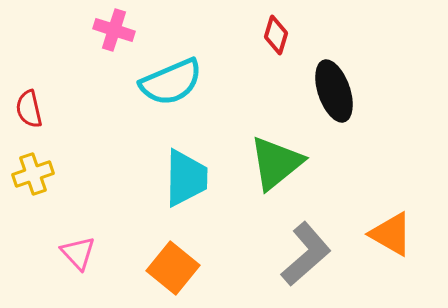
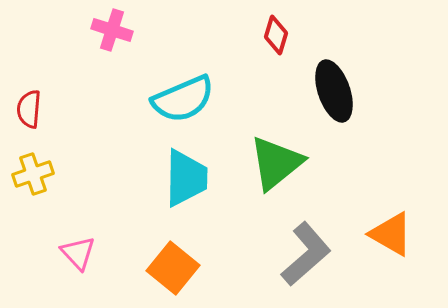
pink cross: moved 2 px left
cyan semicircle: moved 12 px right, 17 px down
red semicircle: rotated 18 degrees clockwise
